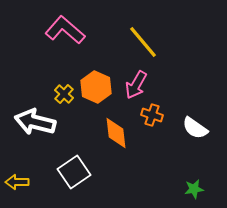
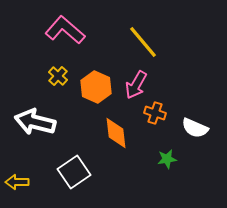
yellow cross: moved 6 px left, 18 px up
orange cross: moved 3 px right, 2 px up
white semicircle: rotated 12 degrees counterclockwise
green star: moved 27 px left, 30 px up
